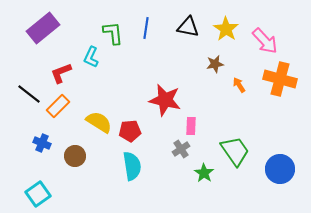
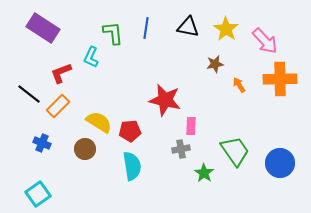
purple rectangle: rotated 72 degrees clockwise
orange cross: rotated 16 degrees counterclockwise
gray cross: rotated 24 degrees clockwise
brown circle: moved 10 px right, 7 px up
blue circle: moved 6 px up
